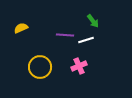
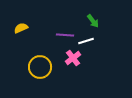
white line: moved 1 px down
pink cross: moved 6 px left, 8 px up; rotated 14 degrees counterclockwise
